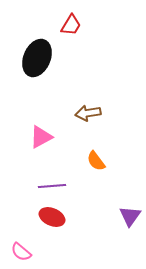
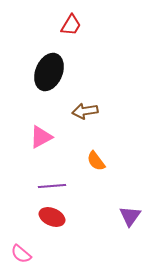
black ellipse: moved 12 px right, 14 px down
brown arrow: moved 3 px left, 2 px up
pink semicircle: moved 2 px down
